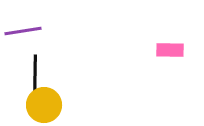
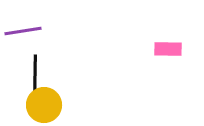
pink rectangle: moved 2 px left, 1 px up
